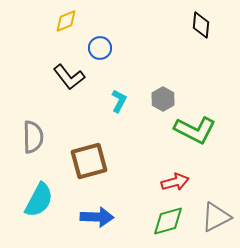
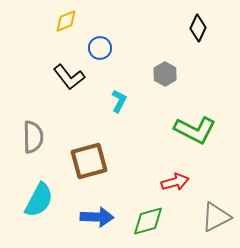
black diamond: moved 3 px left, 3 px down; rotated 20 degrees clockwise
gray hexagon: moved 2 px right, 25 px up
green diamond: moved 20 px left
